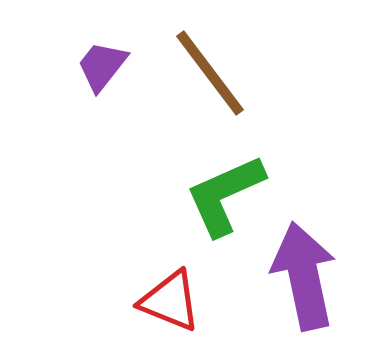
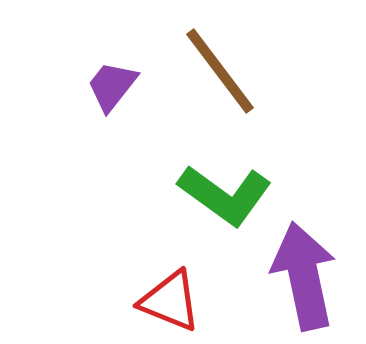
purple trapezoid: moved 10 px right, 20 px down
brown line: moved 10 px right, 2 px up
green L-shape: rotated 120 degrees counterclockwise
